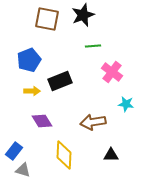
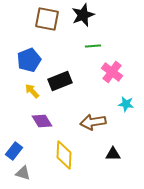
yellow arrow: rotated 133 degrees counterclockwise
black triangle: moved 2 px right, 1 px up
gray triangle: moved 3 px down
